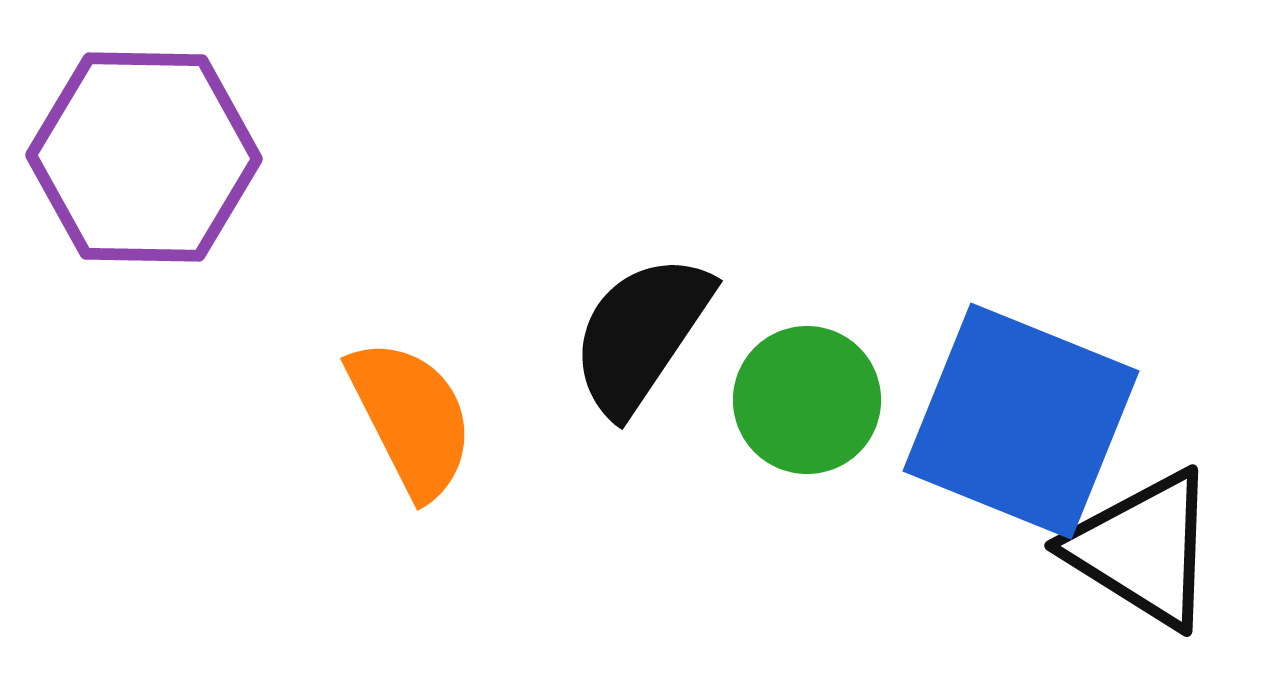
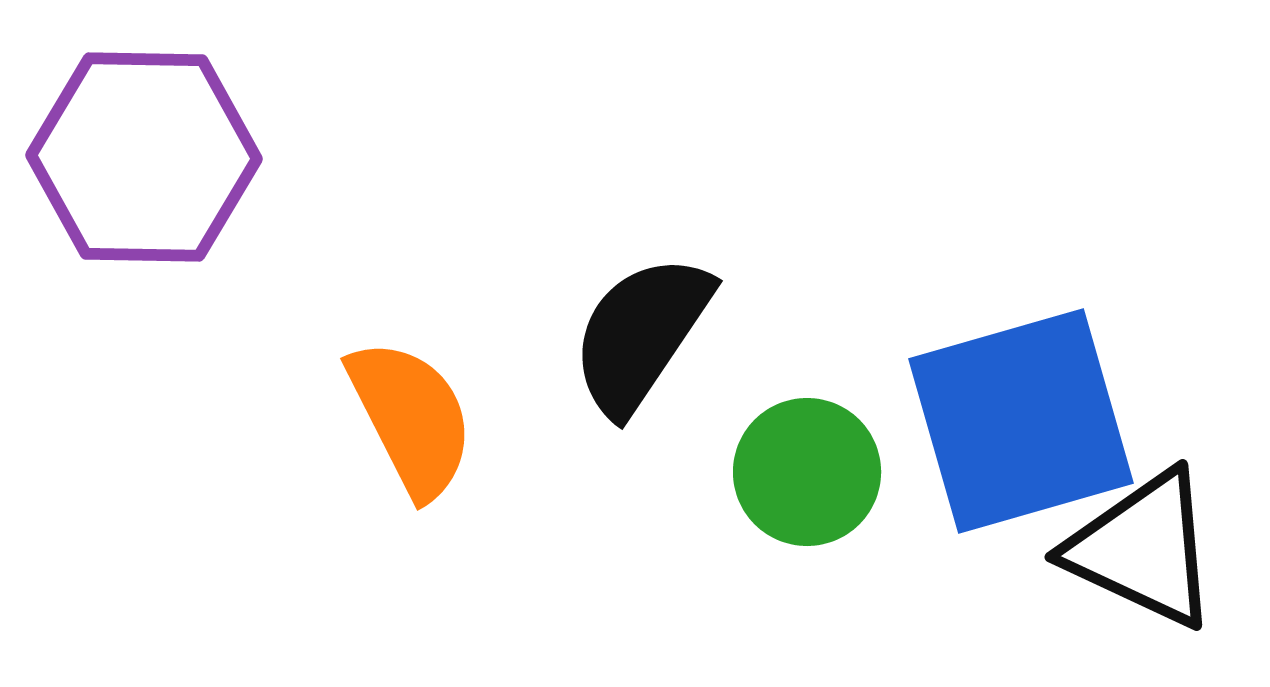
green circle: moved 72 px down
blue square: rotated 38 degrees counterclockwise
black triangle: rotated 7 degrees counterclockwise
